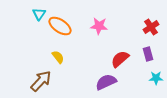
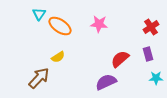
pink star: moved 2 px up
yellow semicircle: rotated 96 degrees clockwise
brown arrow: moved 2 px left, 3 px up
